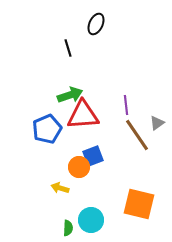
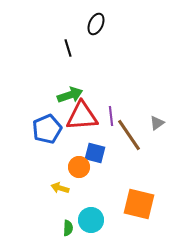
purple line: moved 15 px left, 11 px down
red triangle: moved 1 px left, 1 px down
brown line: moved 8 px left
blue square: moved 2 px right, 3 px up; rotated 35 degrees clockwise
